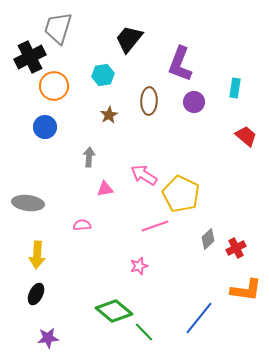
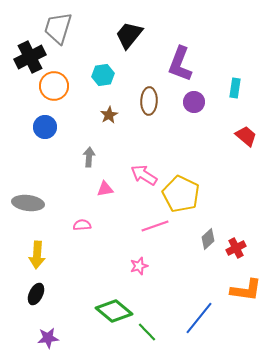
black trapezoid: moved 4 px up
green line: moved 3 px right
